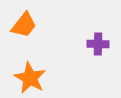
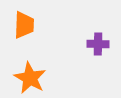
orange trapezoid: rotated 36 degrees counterclockwise
